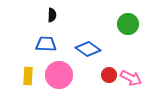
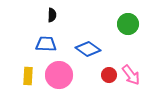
pink arrow: moved 3 px up; rotated 25 degrees clockwise
